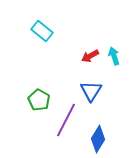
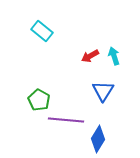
blue triangle: moved 12 px right
purple line: rotated 68 degrees clockwise
